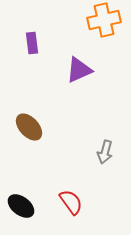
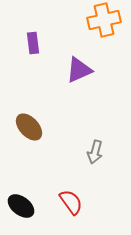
purple rectangle: moved 1 px right
gray arrow: moved 10 px left
